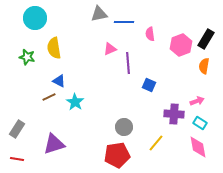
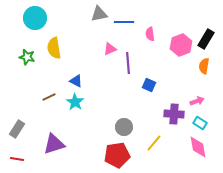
blue triangle: moved 17 px right
yellow line: moved 2 px left
